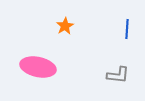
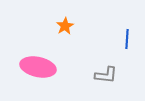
blue line: moved 10 px down
gray L-shape: moved 12 px left
